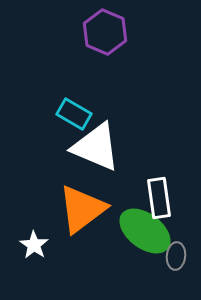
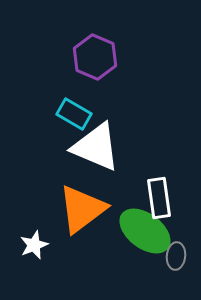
purple hexagon: moved 10 px left, 25 px down
white star: rotated 16 degrees clockwise
